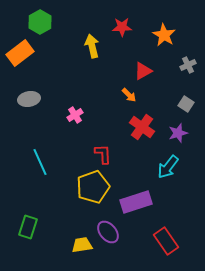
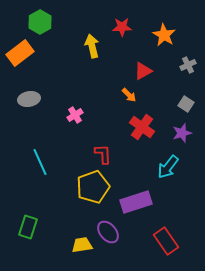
purple star: moved 4 px right
